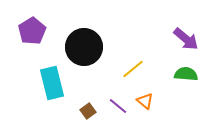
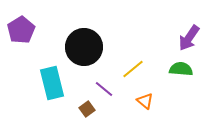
purple pentagon: moved 11 px left, 1 px up
purple arrow: moved 3 px right, 1 px up; rotated 84 degrees clockwise
green semicircle: moved 5 px left, 5 px up
purple line: moved 14 px left, 17 px up
brown square: moved 1 px left, 2 px up
